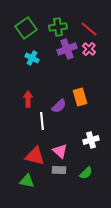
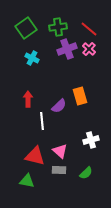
orange rectangle: moved 1 px up
